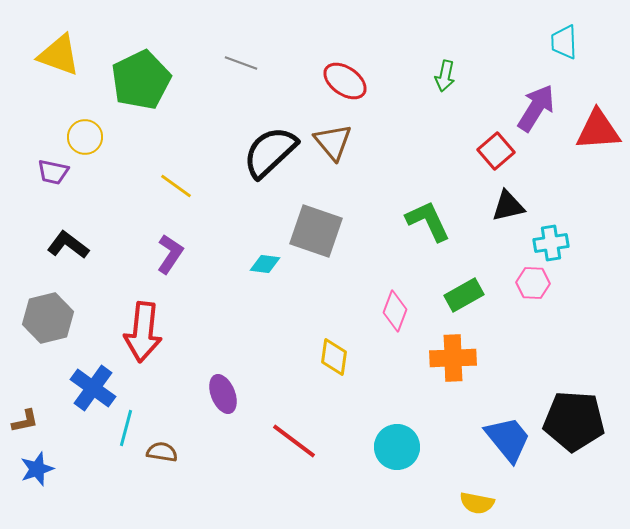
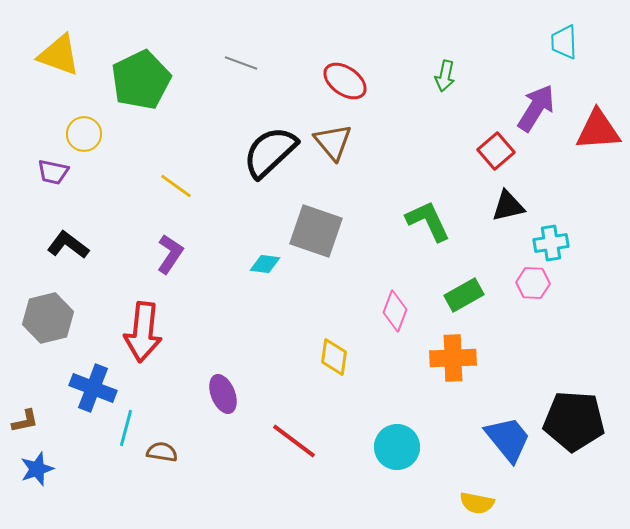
yellow circle: moved 1 px left, 3 px up
blue cross: rotated 15 degrees counterclockwise
